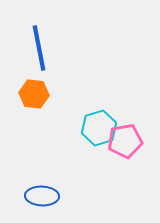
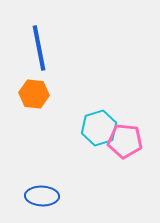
pink pentagon: rotated 16 degrees clockwise
